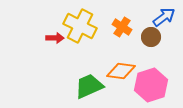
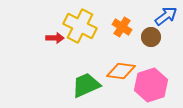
blue arrow: moved 2 px right, 1 px up
green trapezoid: moved 3 px left, 1 px up
